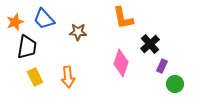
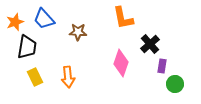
purple rectangle: rotated 16 degrees counterclockwise
